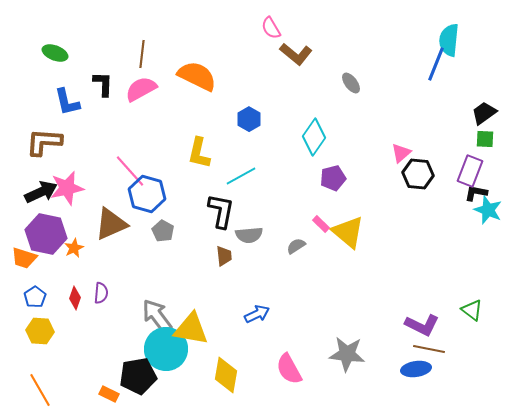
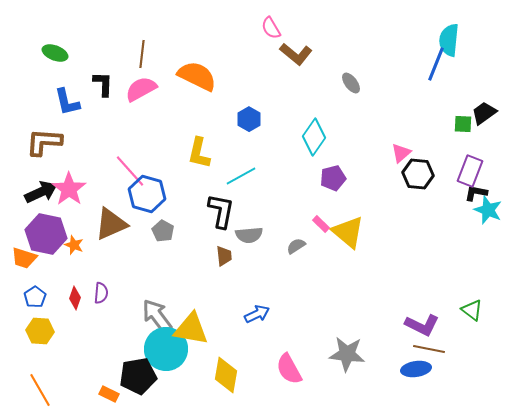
green square at (485, 139): moved 22 px left, 15 px up
pink star at (67, 188): moved 2 px right, 1 px down; rotated 24 degrees counterclockwise
orange star at (74, 248): moved 3 px up; rotated 24 degrees counterclockwise
